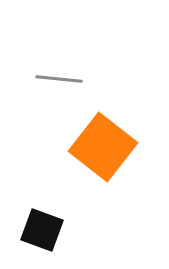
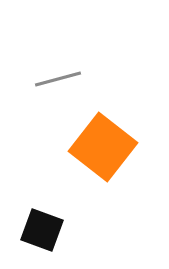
gray line: moved 1 px left; rotated 21 degrees counterclockwise
